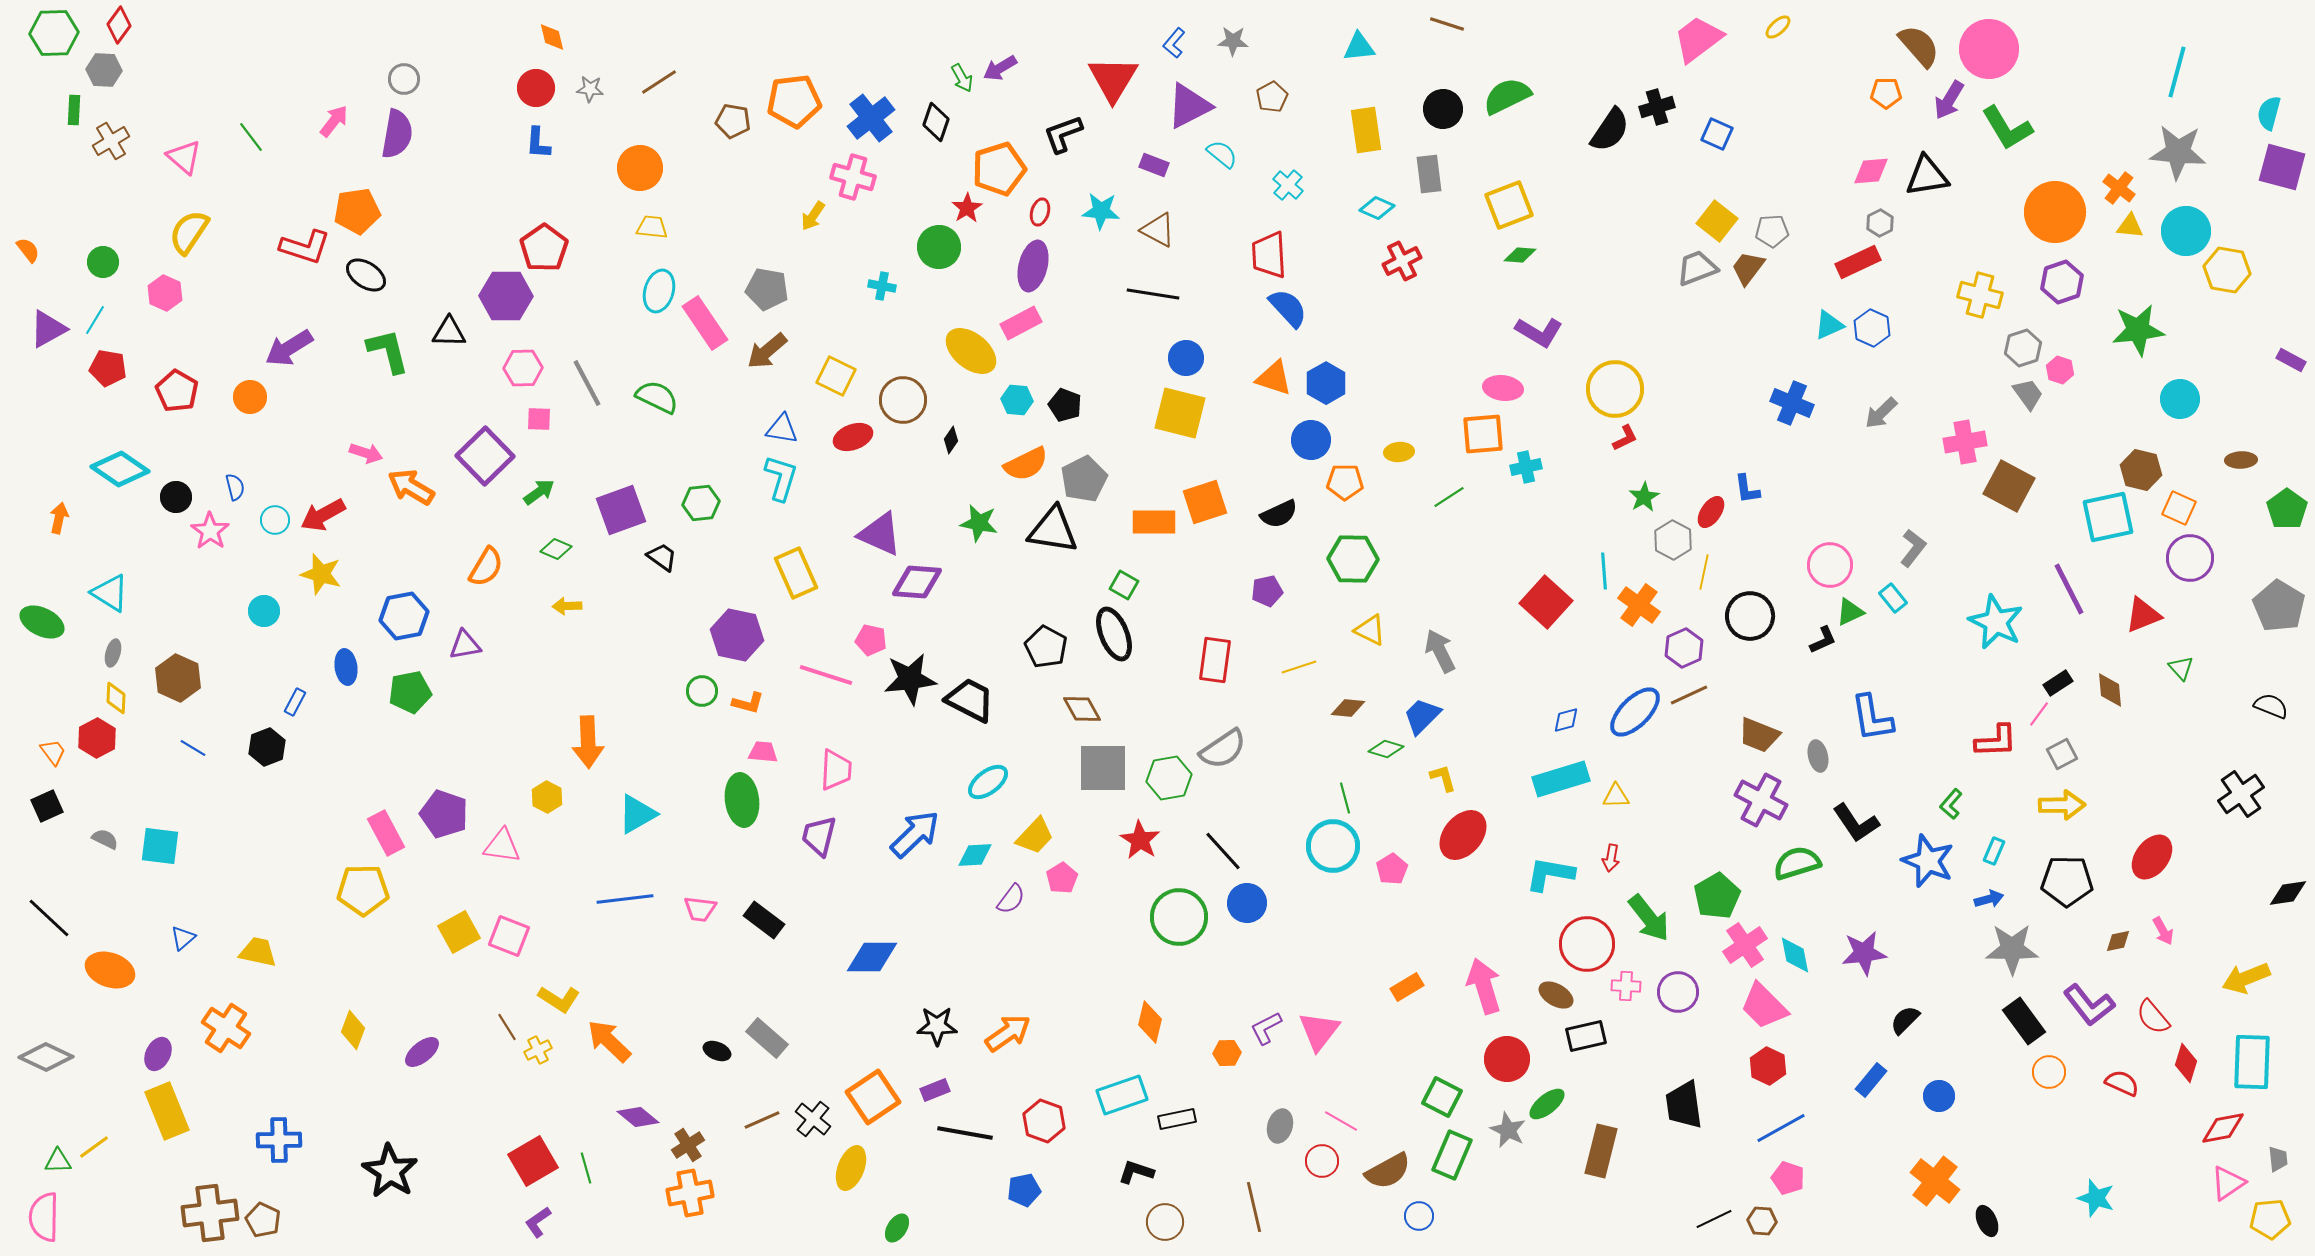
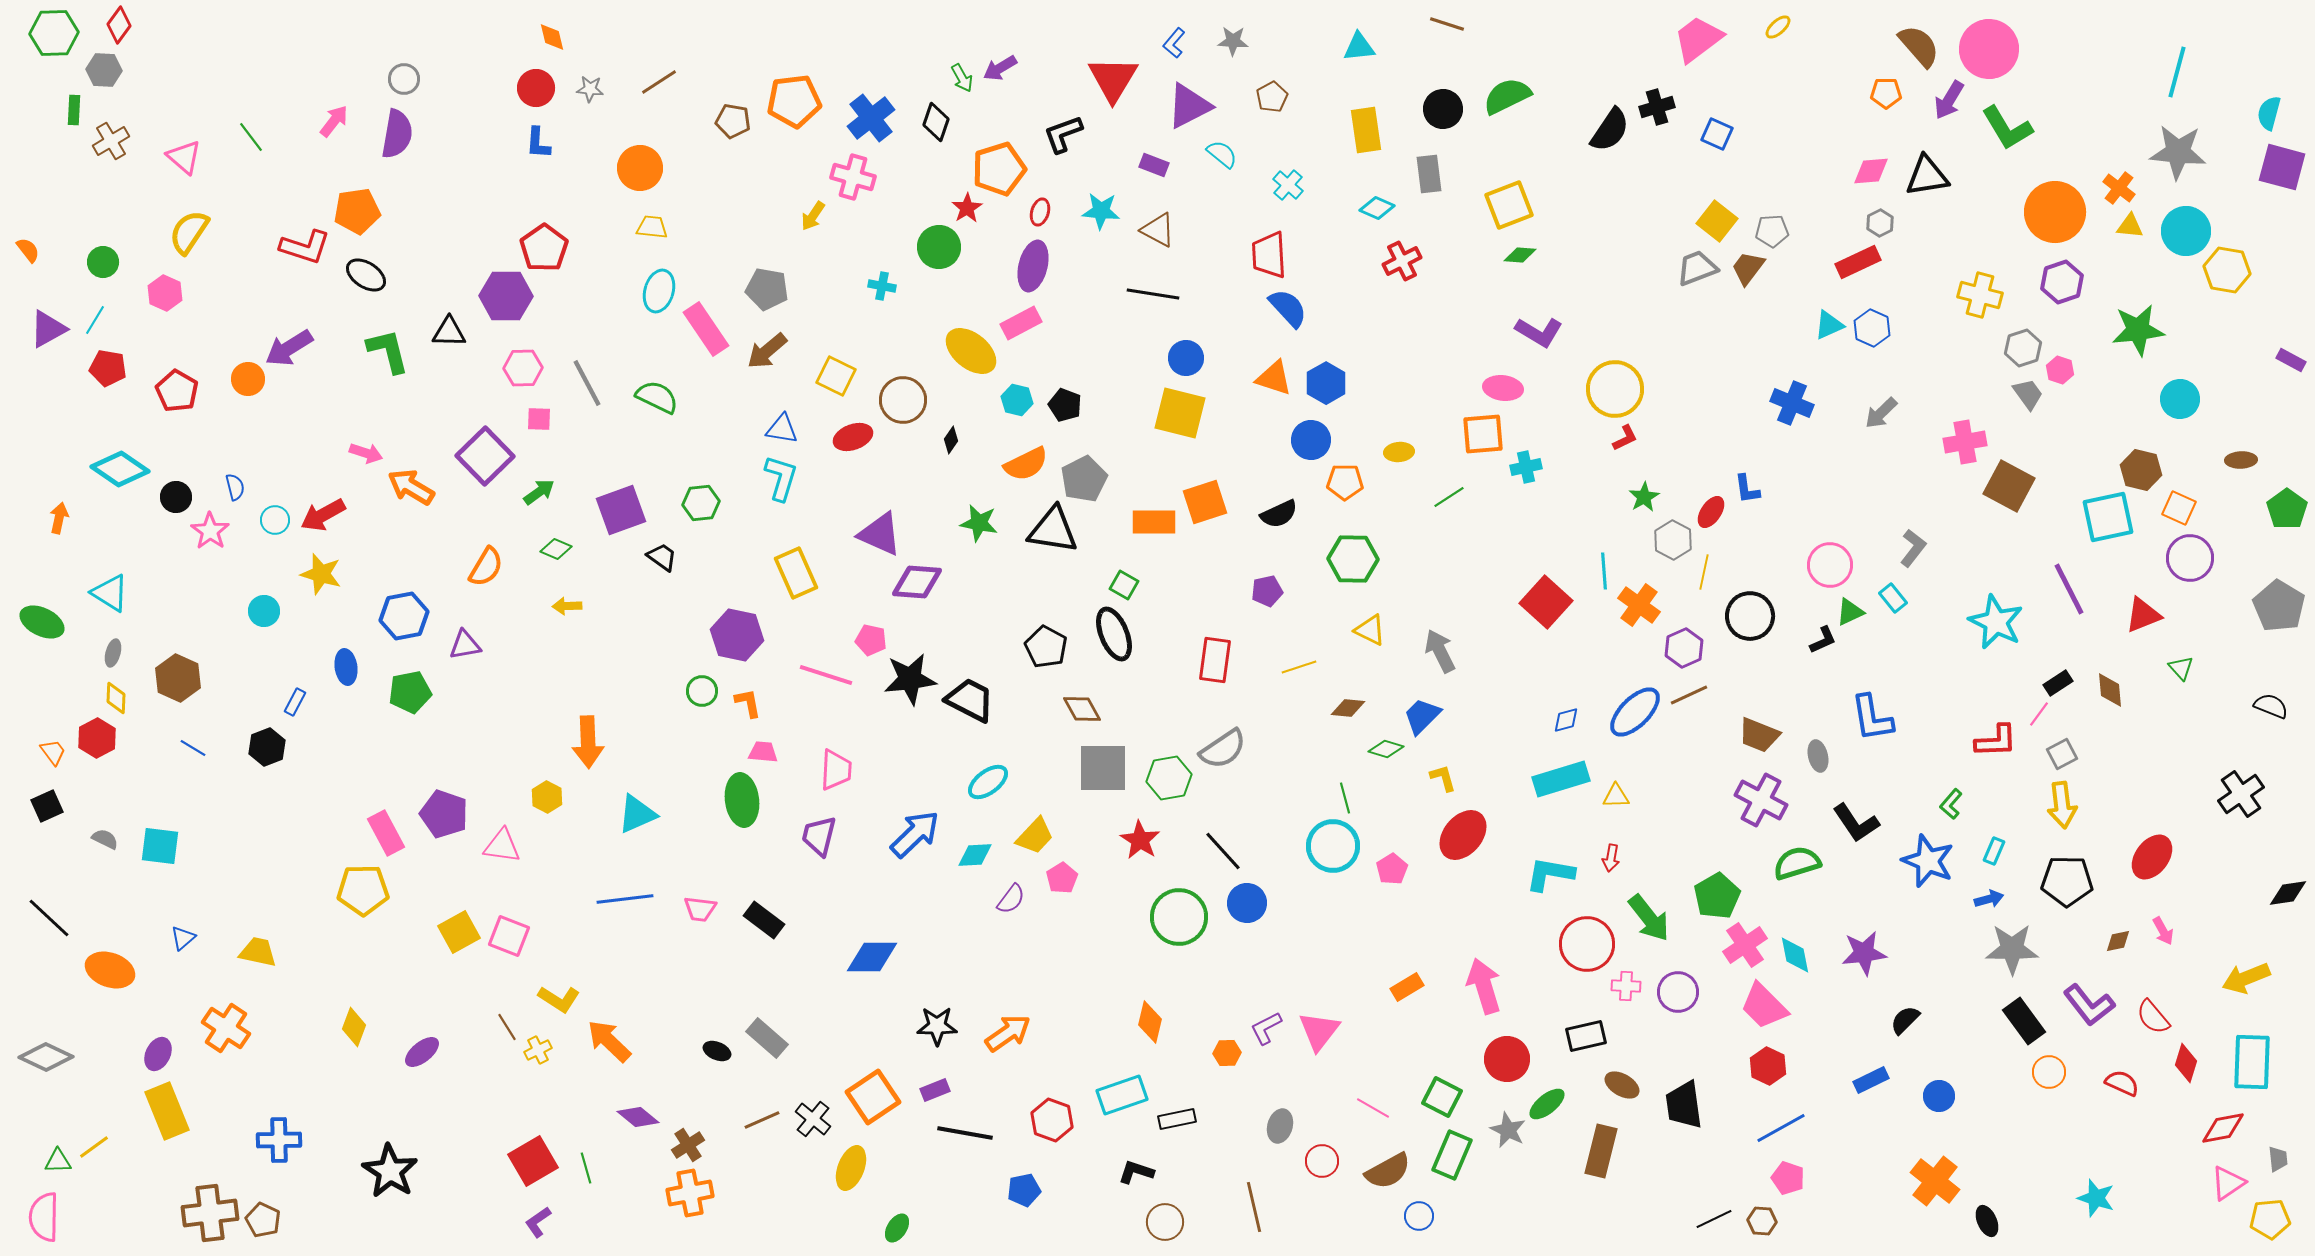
pink rectangle at (705, 323): moved 1 px right, 6 px down
orange circle at (250, 397): moved 2 px left, 18 px up
cyan hexagon at (1017, 400): rotated 8 degrees clockwise
orange L-shape at (748, 703): rotated 116 degrees counterclockwise
yellow arrow at (2062, 805): rotated 84 degrees clockwise
cyan triangle at (637, 814): rotated 6 degrees clockwise
brown ellipse at (1556, 995): moved 66 px right, 90 px down
yellow diamond at (353, 1030): moved 1 px right, 3 px up
blue rectangle at (1871, 1080): rotated 24 degrees clockwise
red hexagon at (1044, 1121): moved 8 px right, 1 px up
pink line at (1341, 1121): moved 32 px right, 13 px up
